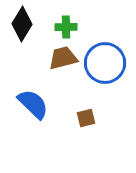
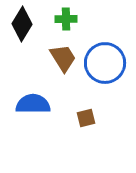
green cross: moved 8 px up
brown trapezoid: rotated 72 degrees clockwise
blue semicircle: rotated 44 degrees counterclockwise
